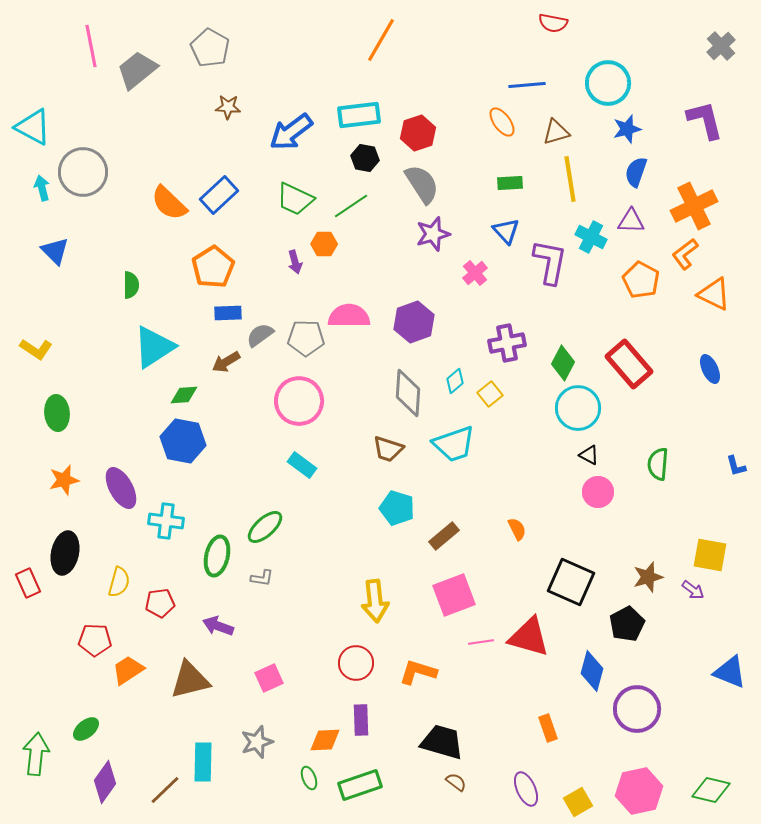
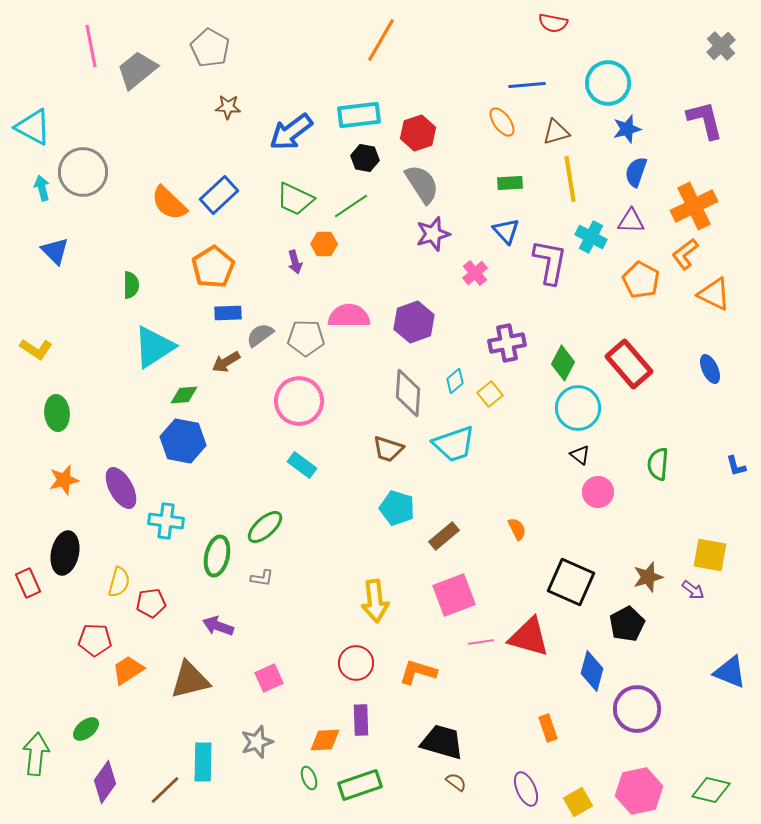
black triangle at (589, 455): moved 9 px left; rotated 10 degrees clockwise
red pentagon at (160, 603): moved 9 px left
